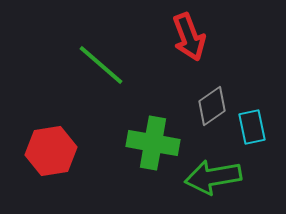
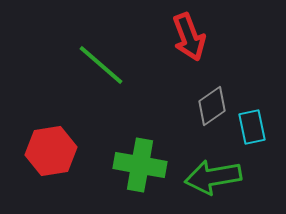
green cross: moved 13 px left, 22 px down
